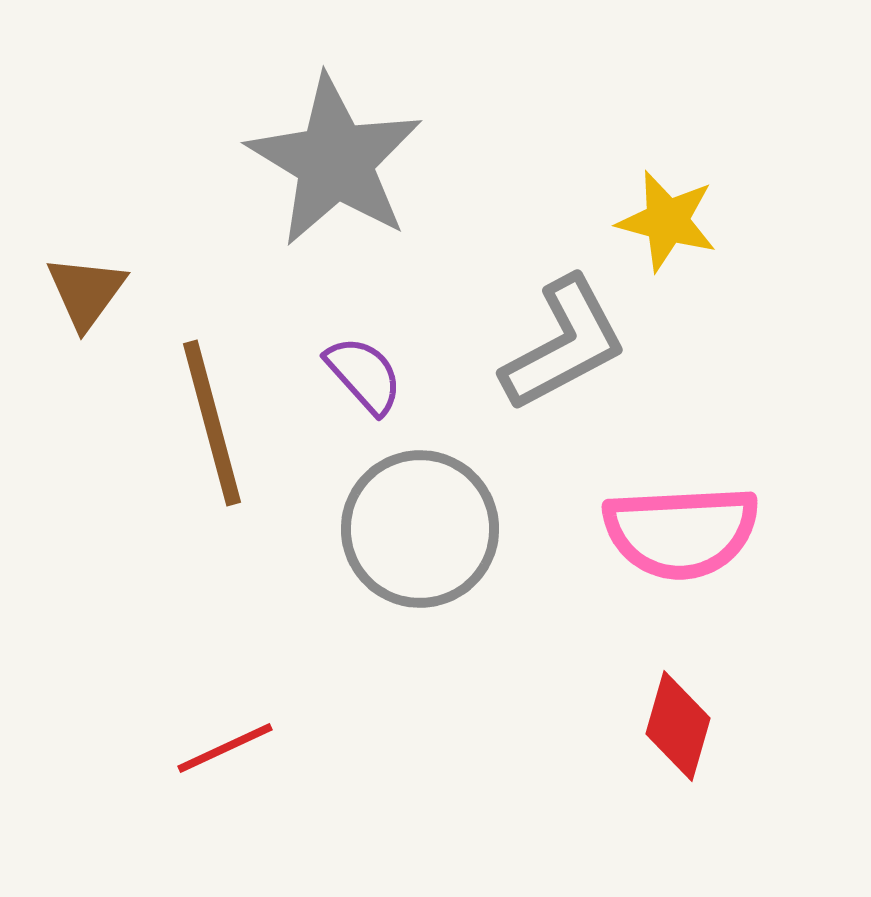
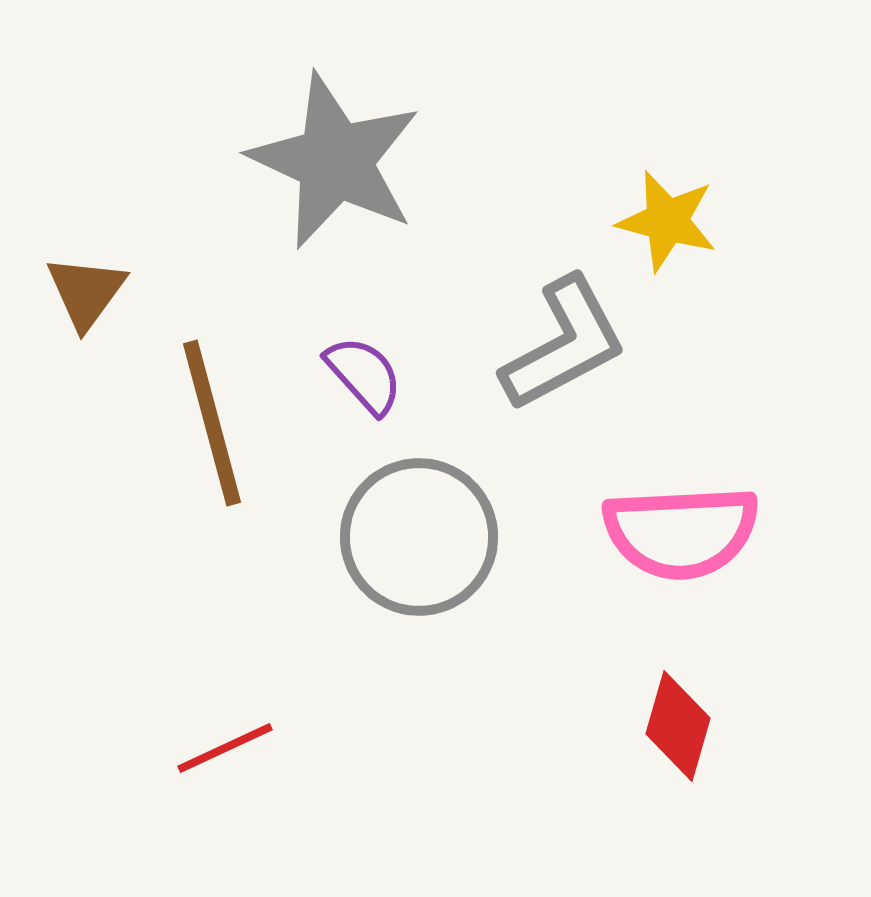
gray star: rotated 6 degrees counterclockwise
gray circle: moved 1 px left, 8 px down
